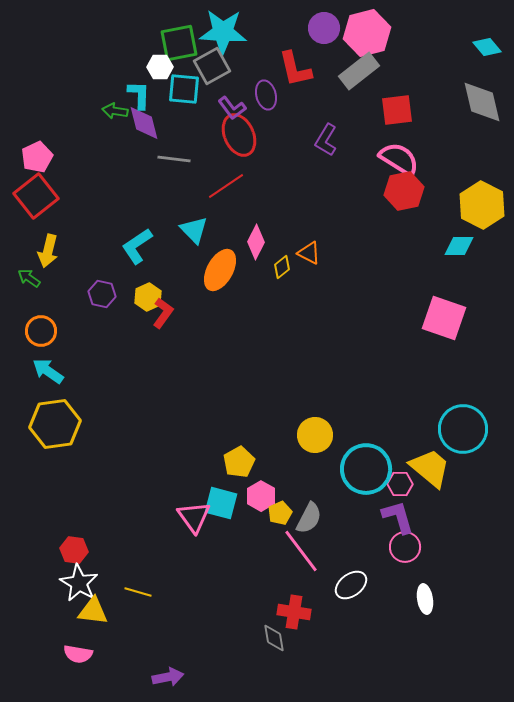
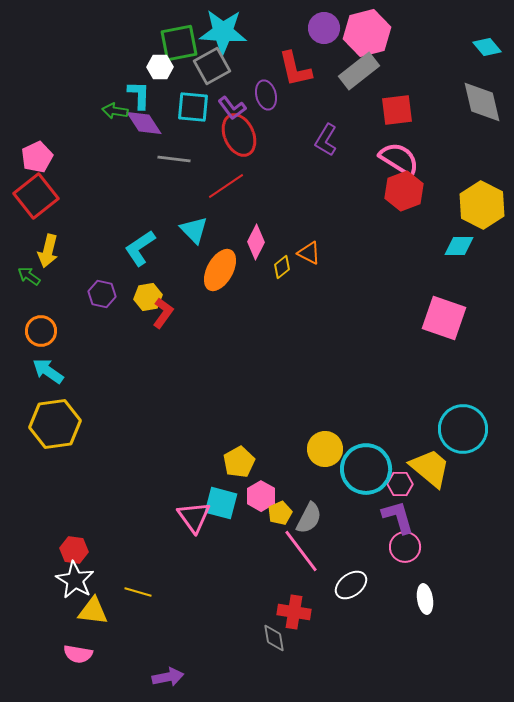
cyan square at (184, 89): moved 9 px right, 18 px down
purple diamond at (144, 123): rotated 18 degrees counterclockwise
red hexagon at (404, 191): rotated 9 degrees counterclockwise
cyan L-shape at (137, 246): moved 3 px right, 2 px down
green arrow at (29, 278): moved 2 px up
yellow hexagon at (148, 297): rotated 16 degrees clockwise
yellow circle at (315, 435): moved 10 px right, 14 px down
white star at (79, 583): moved 4 px left, 3 px up
